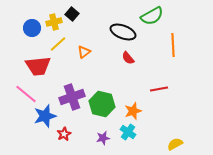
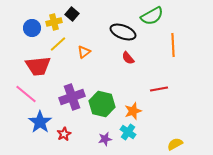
blue star: moved 5 px left, 6 px down; rotated 20 degrees counterclockwise
purple star: moved 2 px right, 1 px down
